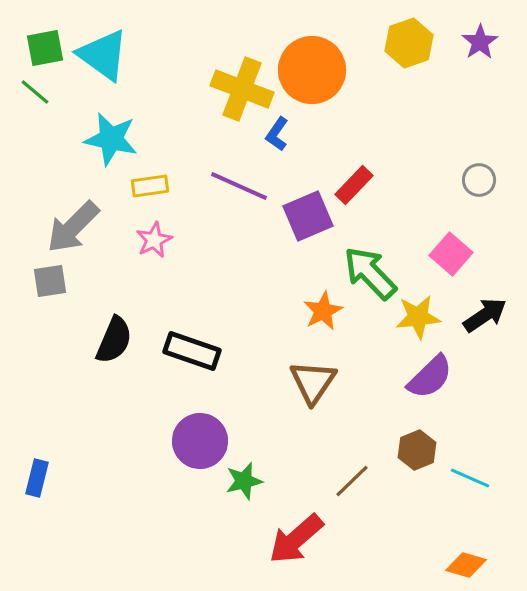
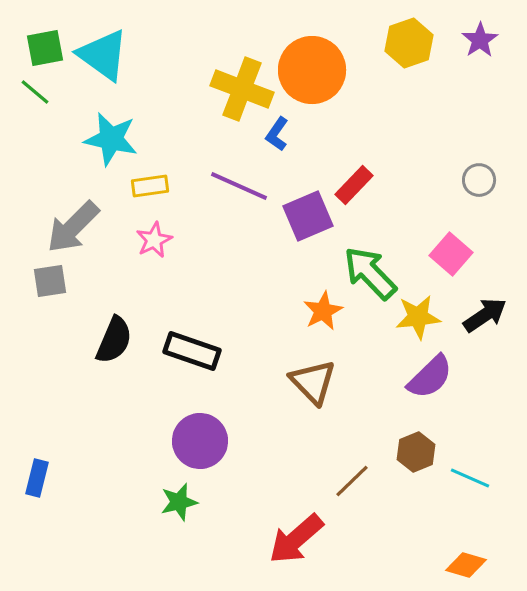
purple star: moved 2 px up
brown triangle: rotated 18 degrees counterclockwise
brown hexagon: moved 1 px left, 2 px down
green star: moved 65 px left, 21 px down
